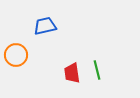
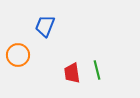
blue trapezoid: rotated 55 degrees counterclockwise
orange circle: moved 2 px right
